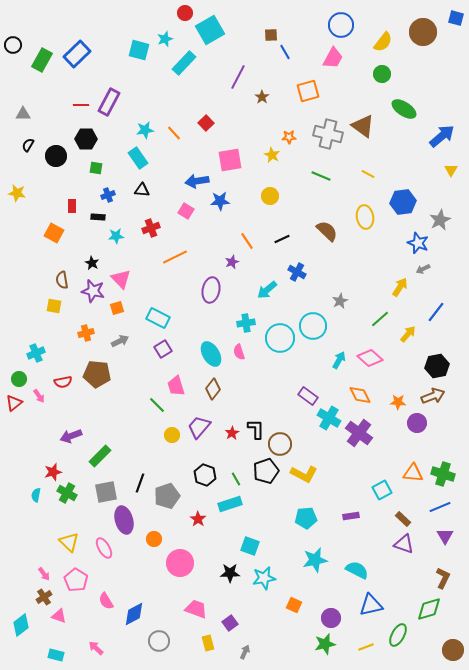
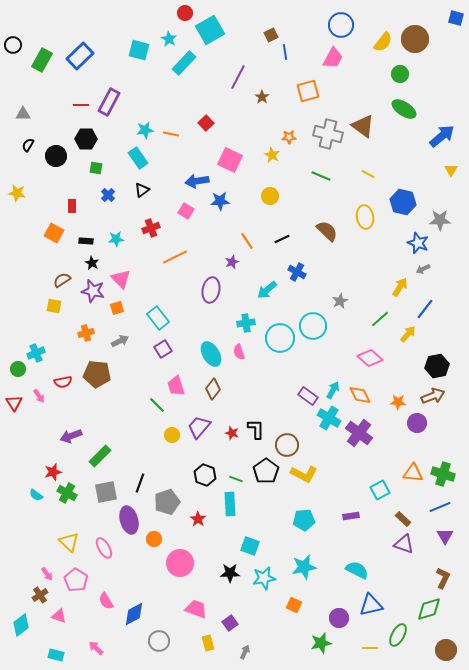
brown circle at (423, 32): moved 8 px left, 7 px down
brown square at (271, 35): rotated 24 degrees counterclockwise
cyan star at (165, 39): moved 4 px right; rotated 21 degrees counterclockwise
blue line at (285, 52): rotated 21 degrees clockwise
blue rectangle at (77, 54): moved 3 px right, 2 px down
green circle at (382, 74): moved 18 px right
orange line at (174, 133): moved 3 px left, 1 px down; rotated 35 degrees counterclockwise
pink square at (230, 160): rotated 35 degrees clockwise
black triangle at (142, 190): rotated 42 degrees counterclockwise
blue cross at (108, 195): rotated 24 degrees counterclockwise
blue hexagon at (403, 202): rotated 20 degrees clockwise
black rectangle at (98, 217): moved 12 px left, 24 px down
gray star at (440, 220): rotated 25 degrees clockwise
cyan star at (116, 236): moved 3 px down
brown semicircle at (62, 280): rotated 66 degrees clockwise
blue line at (436, 312): moved 11 px left, 3 px up
cyan rectangle at (158, 318): rotated 25 degrees clockwise
cyan arrow at (339, 360): moved 6 px left, 30 px down
green circle at (19, 379): moved 1 px left, 10 px up
red triangle at (14, 403): rotated 24 degrees counterclockwise
red star at (232, 433): rotated 24 degrees counterclockwise
brown circle at (280, 444): moved 7 px right, 1 px down
black pentagon at (266, 471): rotated 15 degrees counterclockwise
green line at (236, 479): rotated 40 degrees counterclockwise
cyan square at (382, 490): moved 2 px left
cyan semicircle at (36, 495): rotated 64 degrees counterclockwise
gray pentagon at (167, 496): moved 6 px down
cyan rectangle at (230, 504): rotated 75 degrees counterclockwise
cyan pentagon at (306, 518): moved 2 px left, 2 px down
purple ellipse at (124, 520): moved 5 px right
cyan star at (315, 560): moved 11 px left, 7 px down
pink arrow at (44, 574): moved 3 px right
brown cross at (44, 597): moved 4 px left, 2 px up
purple circle at (331, 618): moved 8 px right
green star at (325, 644): moved 4 px left, 1 px up
yellow line at (366, 647): moved 4 px right, 1 px down; rotated 21 degrees clockwise
brown circle at (453, 650): moved 7 px left
